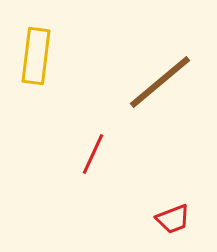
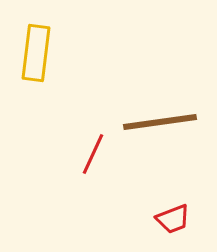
yellow rectangle: moved 3 px up
brown line: moved 40 px down; rotated 32 degrees clockwise
